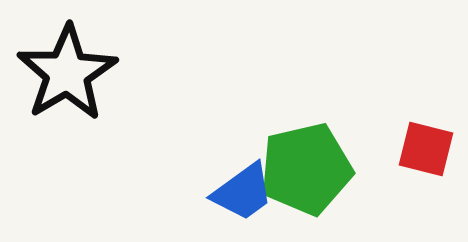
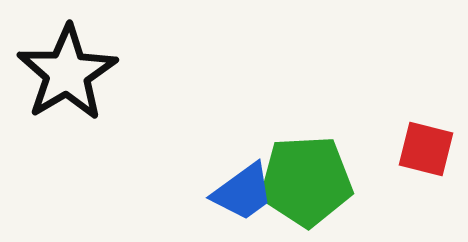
green pentagon: moved 12 px down; rotated 10 degrees clockwise
